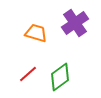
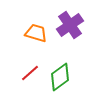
purple cross: moved 5 px left, 2 px down
red line: moved 2 px right, 1 px up
